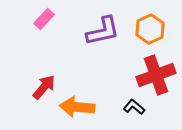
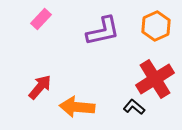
pink rectangle: moved 3 px left
orange hexagon: moved 6 px right, 3 px up
red cross: moved 1 px left, 4 px down; rotated 12 degrees counterclockwise
red arrow: moved 4 px left
